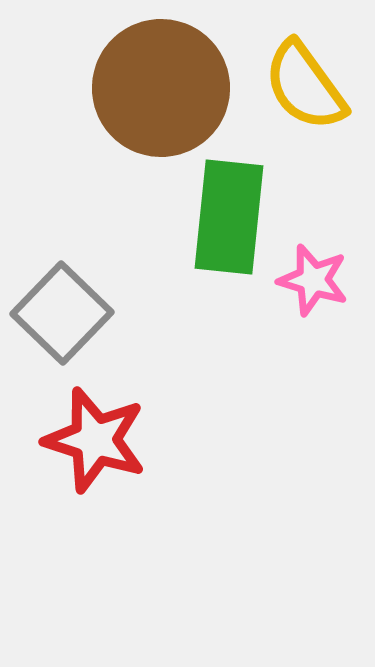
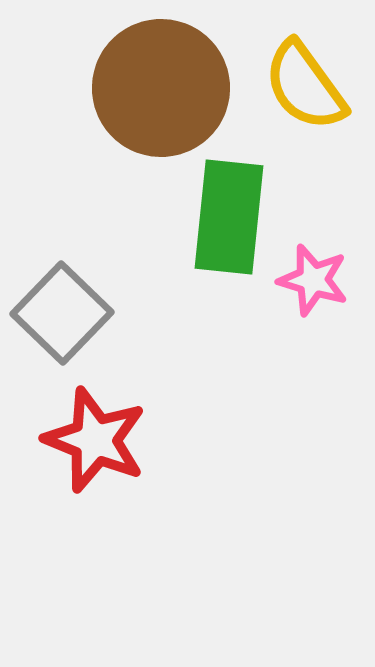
red star: rotated 4 degrees clockwise
